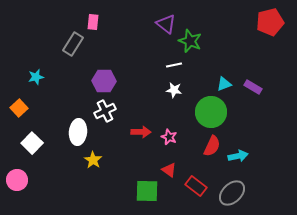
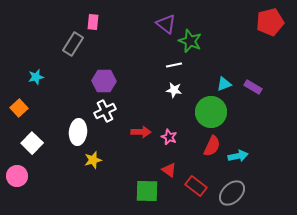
yellow star: rotated 24 degrees clockwise
pink circle: moved 4 px up
